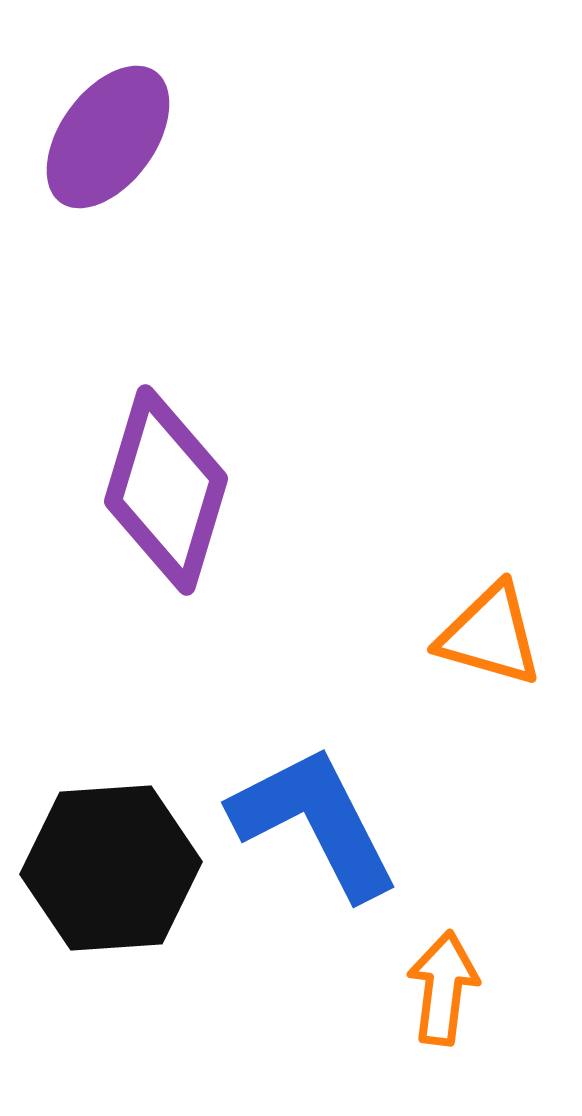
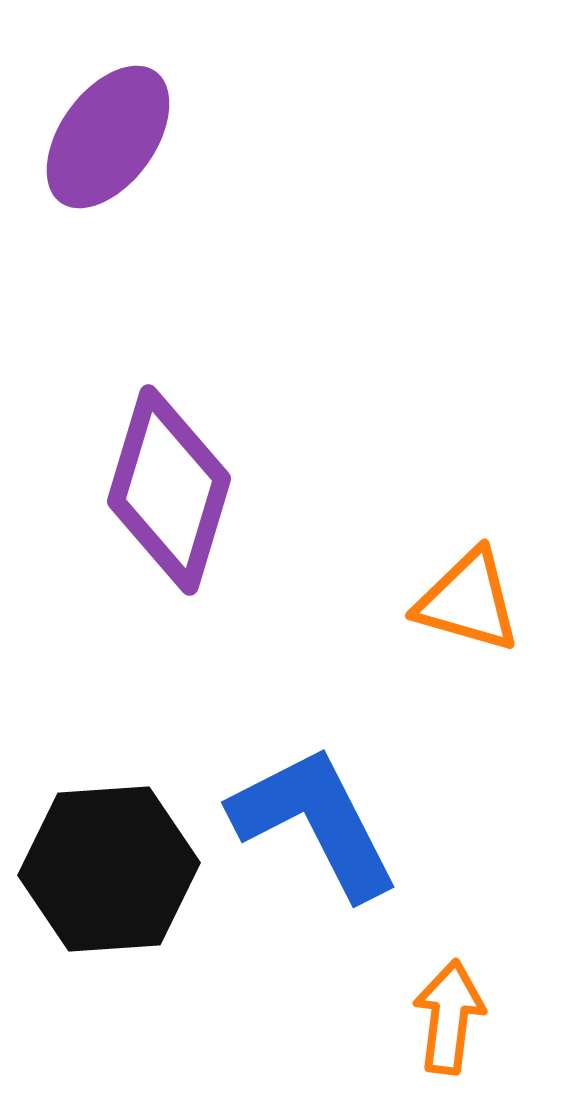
purple diamond: moved 3 px right
orange triangle: moved 22 px left, 34 px up
black hexagon: moved 2 px left, 1 px down
orange arrow: moved 6 px right, 29 px down
